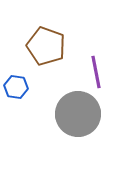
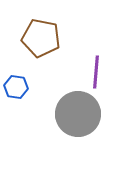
brown pentagon: moved 5 px left, 8 px up; rotated 9 degrees counterclockwise
purple line: rotated 16 degrees clockwise
